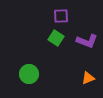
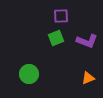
green square: rotated 35 degrees clockwise
